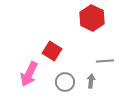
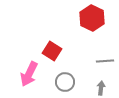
gray arrow: moved 10 px right, 7 px down
